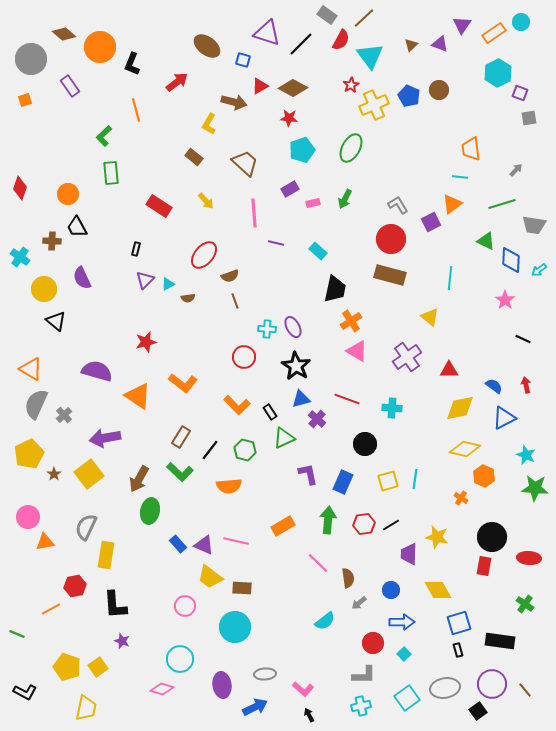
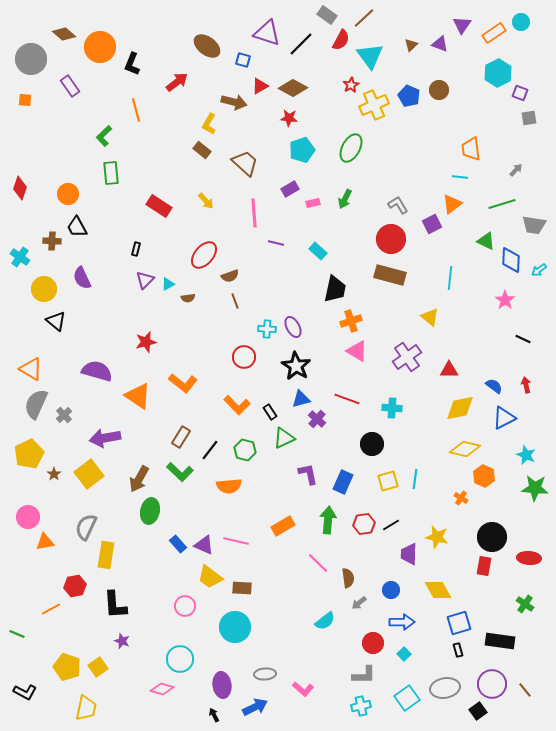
orange square at (25, 100): rotated 24 degrees clockwise
brown rectangle at (194, 157): moved 8 px right, 7 px up
purple square at (431, 222): moved 1 px right, 2 px down
orange cross at (351, 321): rotated 15 degrees clockwise
black circle at (365, 444): moved 7 px right
black arrow at (309, 715): moved 95 px left
